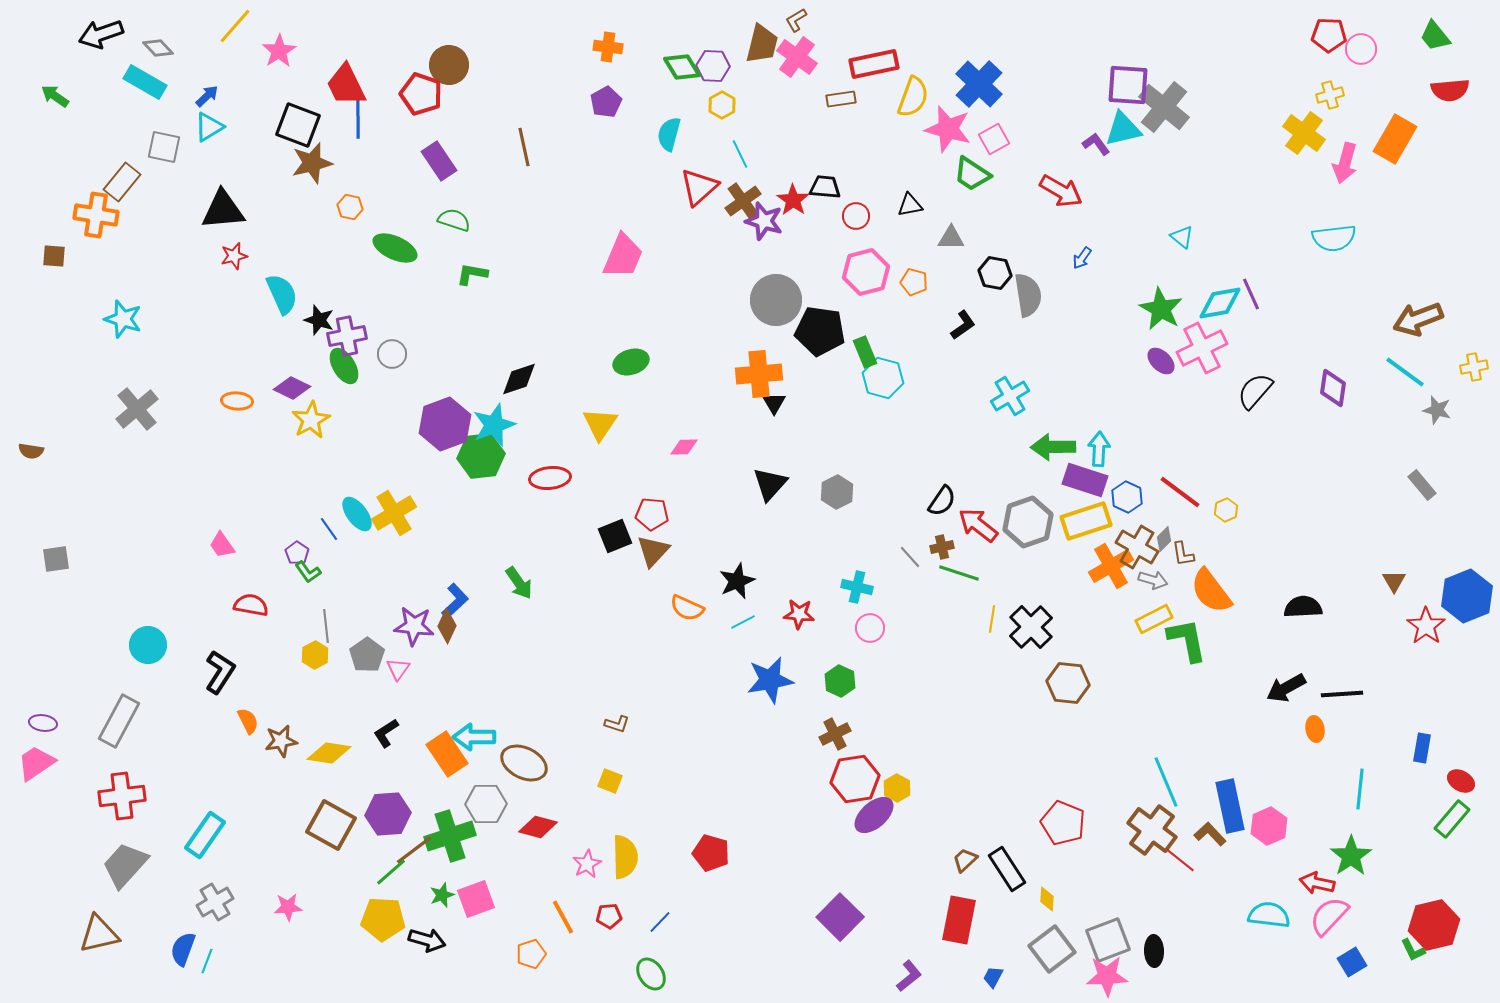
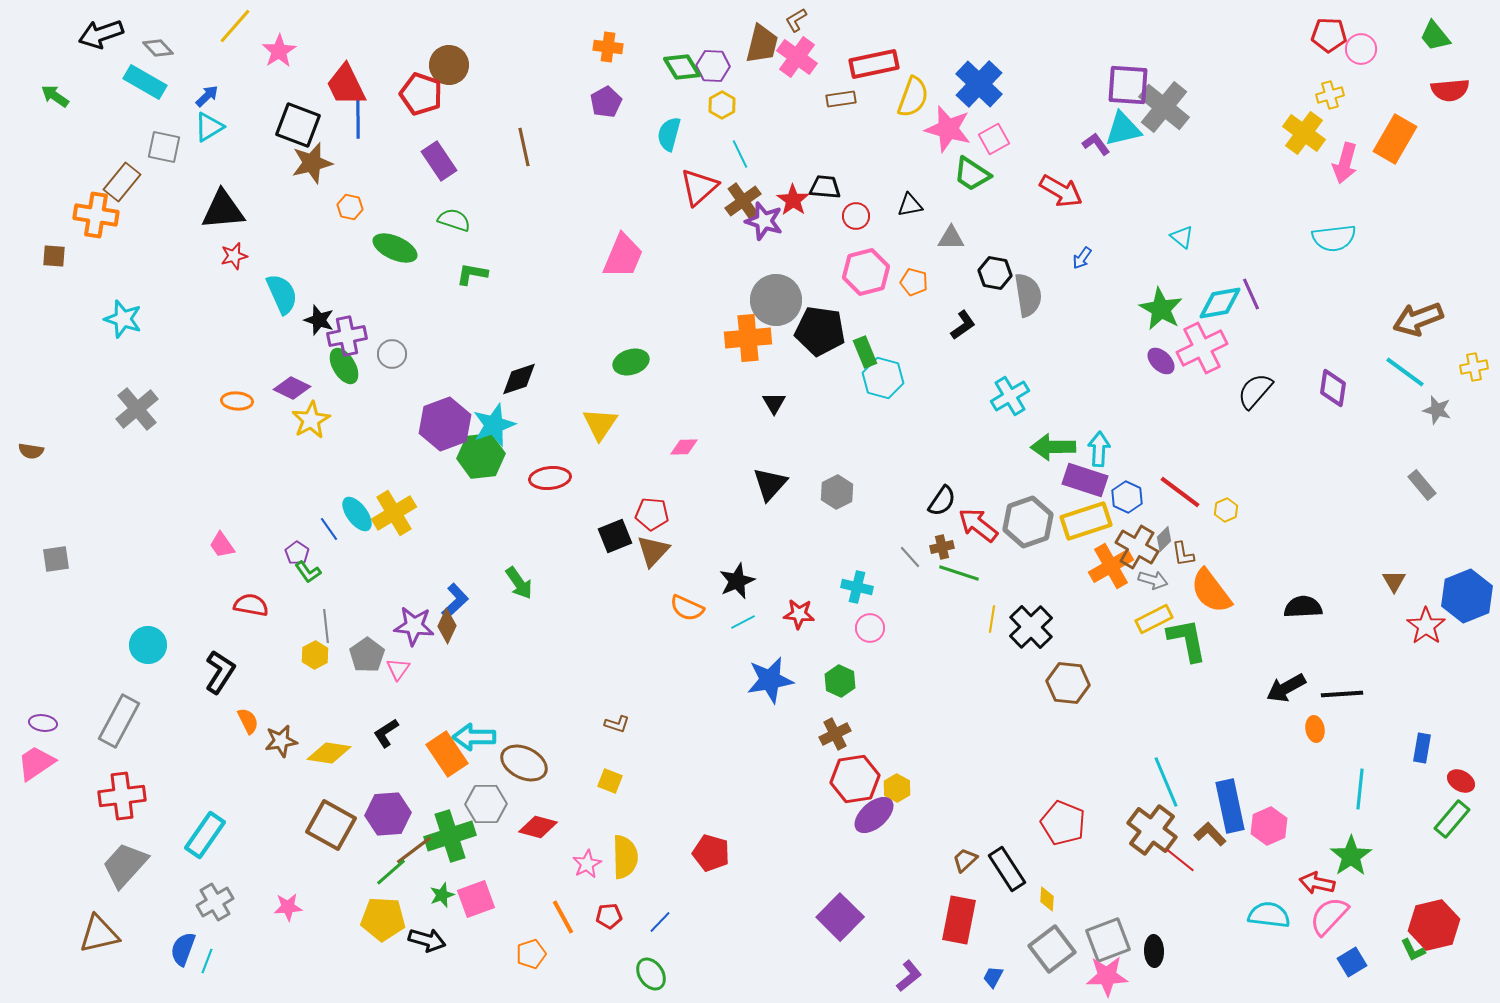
orange cross at (759, 374): moved 11 px left, 36 px up
